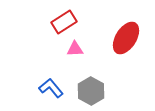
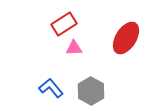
red rectangle: moved 2 px down
pink triangle: moved 1 px left, 1 px up
